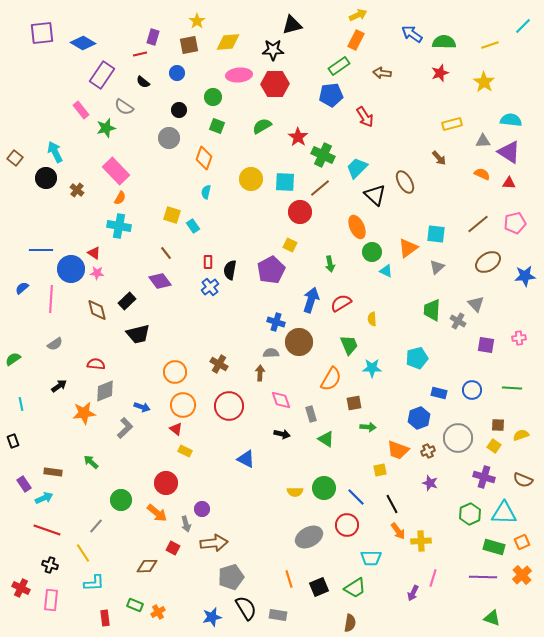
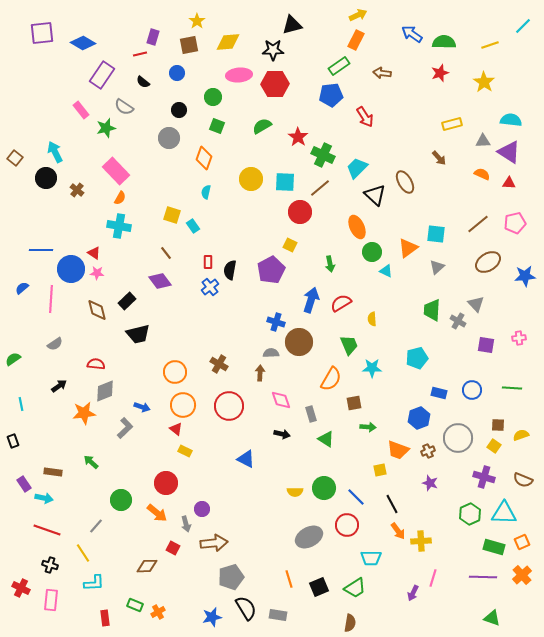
cyan arrow at (44, 498): rotated 36 degrees clockwise
